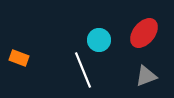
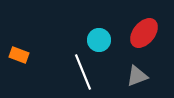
orange rectangle: moved 3 px up
white line: moved 2 px down
gray triangle: moved 9 px left
